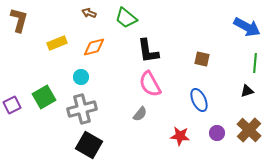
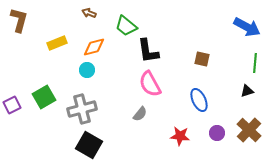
green trapezoid: moved 8 px down
cyan circle: moved 6 px right, 7 px up
